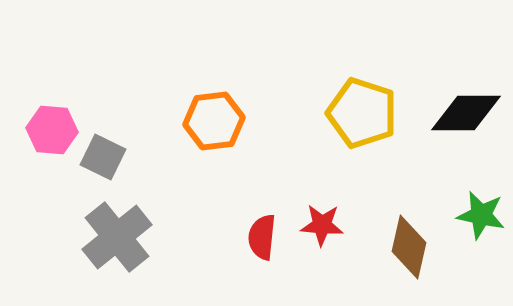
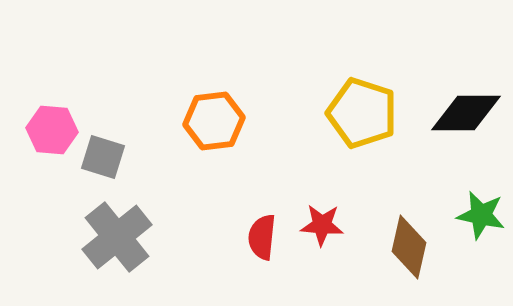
gray square: rotated 9 degrees counterclockwise
